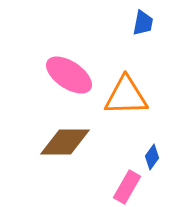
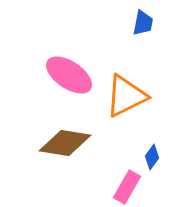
orange triangle: rotated 24 degrees counterclockwise
brown diamond: moved 1 px down; rotated 9 degrees clockwise
